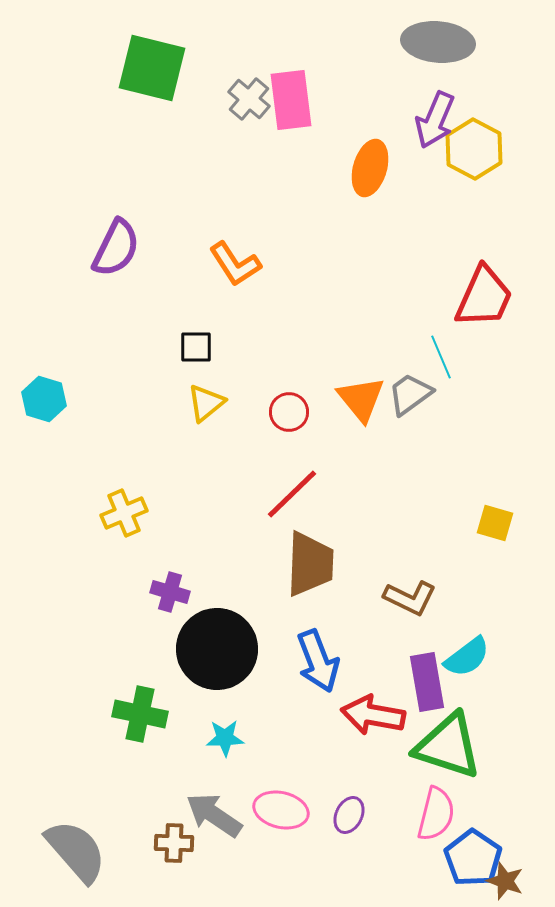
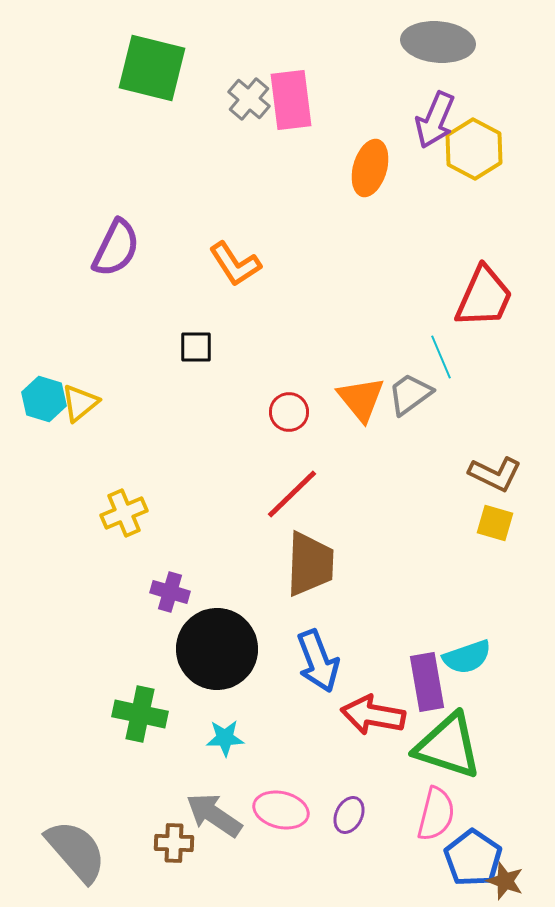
yellow triangle: moved 126 px left
brown L-shape: moved 85 px right, 124 px up
cyan semicircle: rotated 18 degrees clockwise
